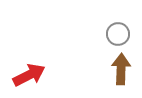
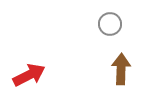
gray circle: moved 8 px left, 10 px up
